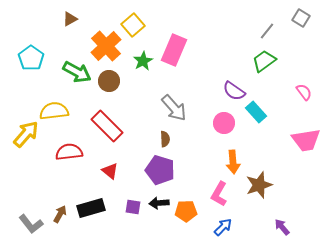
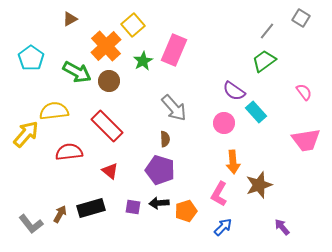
orange pentagon: rotated 15 degrees counterclockwise
